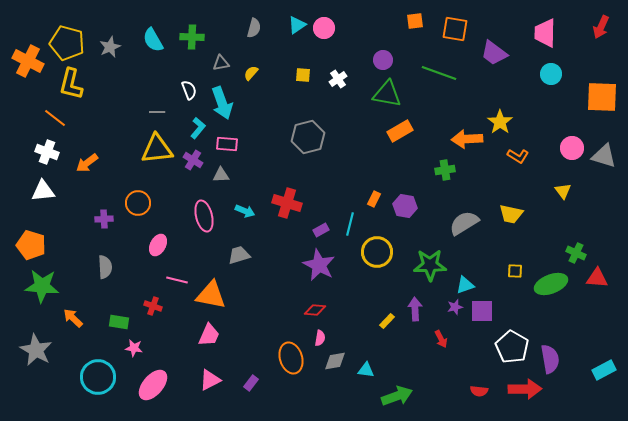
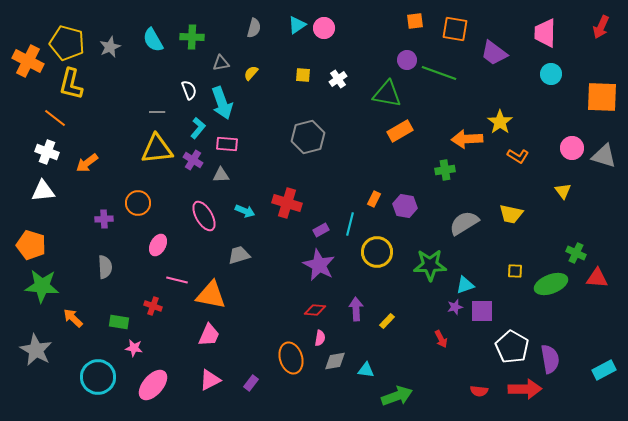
purple circle at (383, 60): moved 24 px right
pink ellipse at (204, 216): rotated 16 degrees counterclockwise
purple arrow at (415, 309): moved 59 px left
